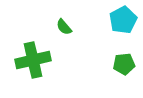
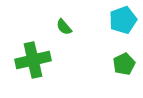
cyan pentagon: rotated 8 degrees clockwise
green pentagon: rotated 20 degrees counterclockwise
